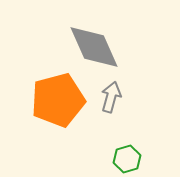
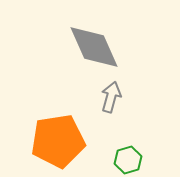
orange pentagon: moved 41 px down; rotated 6 degrees clockwise
green hexagon: moved 1 px right, 1 px down
